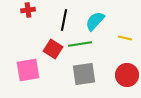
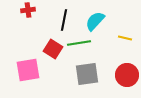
green line: moved 1 px left, 1 px up
gray square: moved 3 px right
